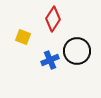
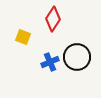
black circle: moved 6 px down
blue cross: moved 2 px down
